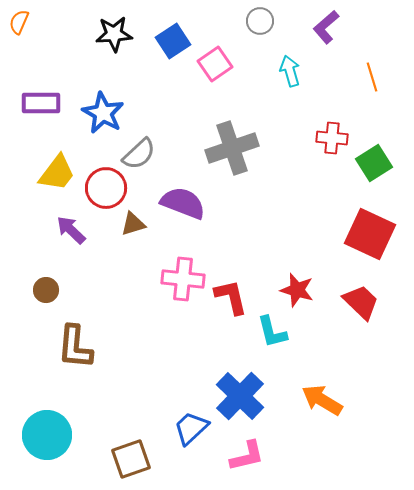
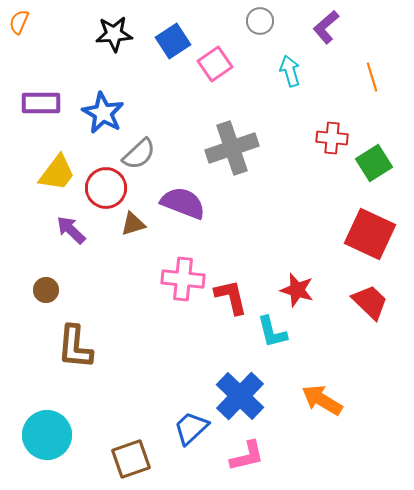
red trapezoid: moved 9 px right
